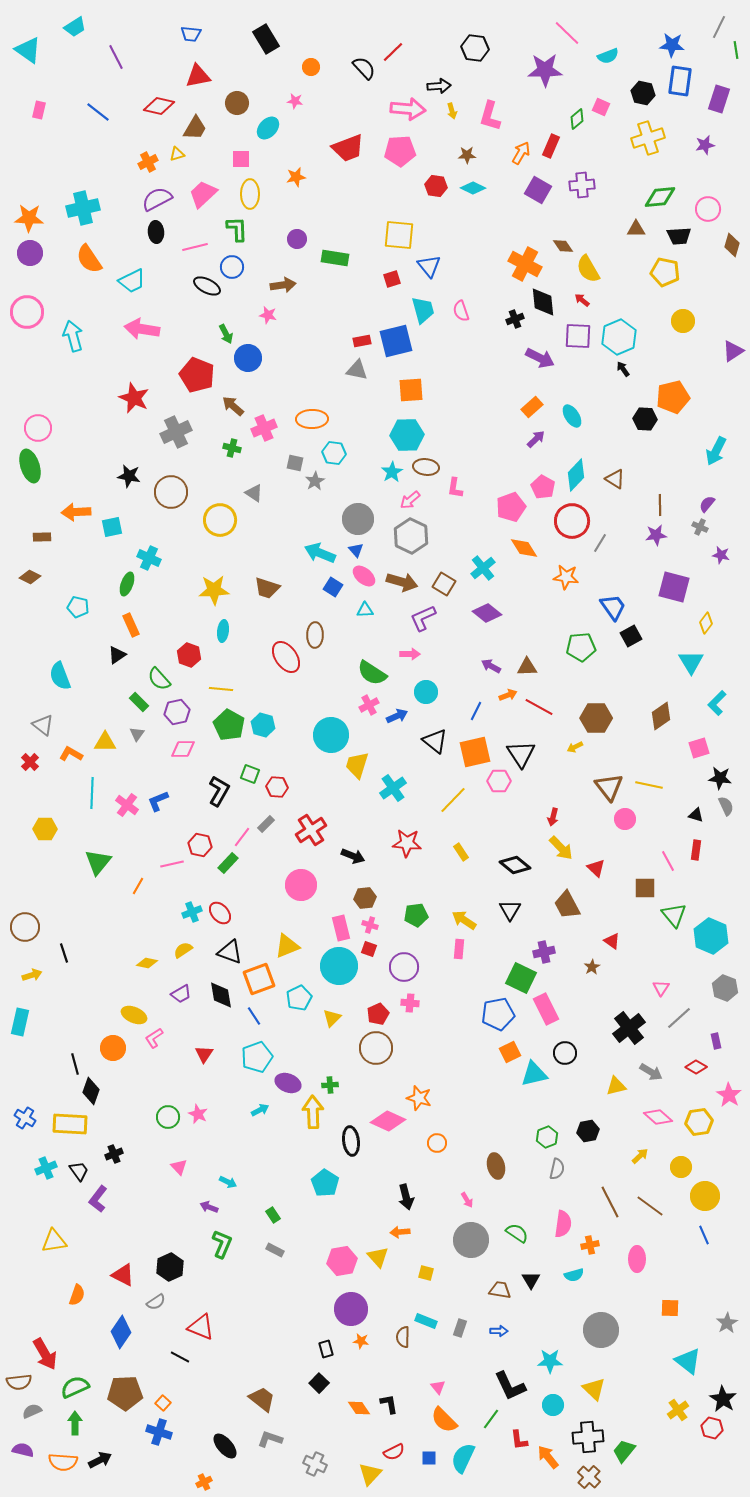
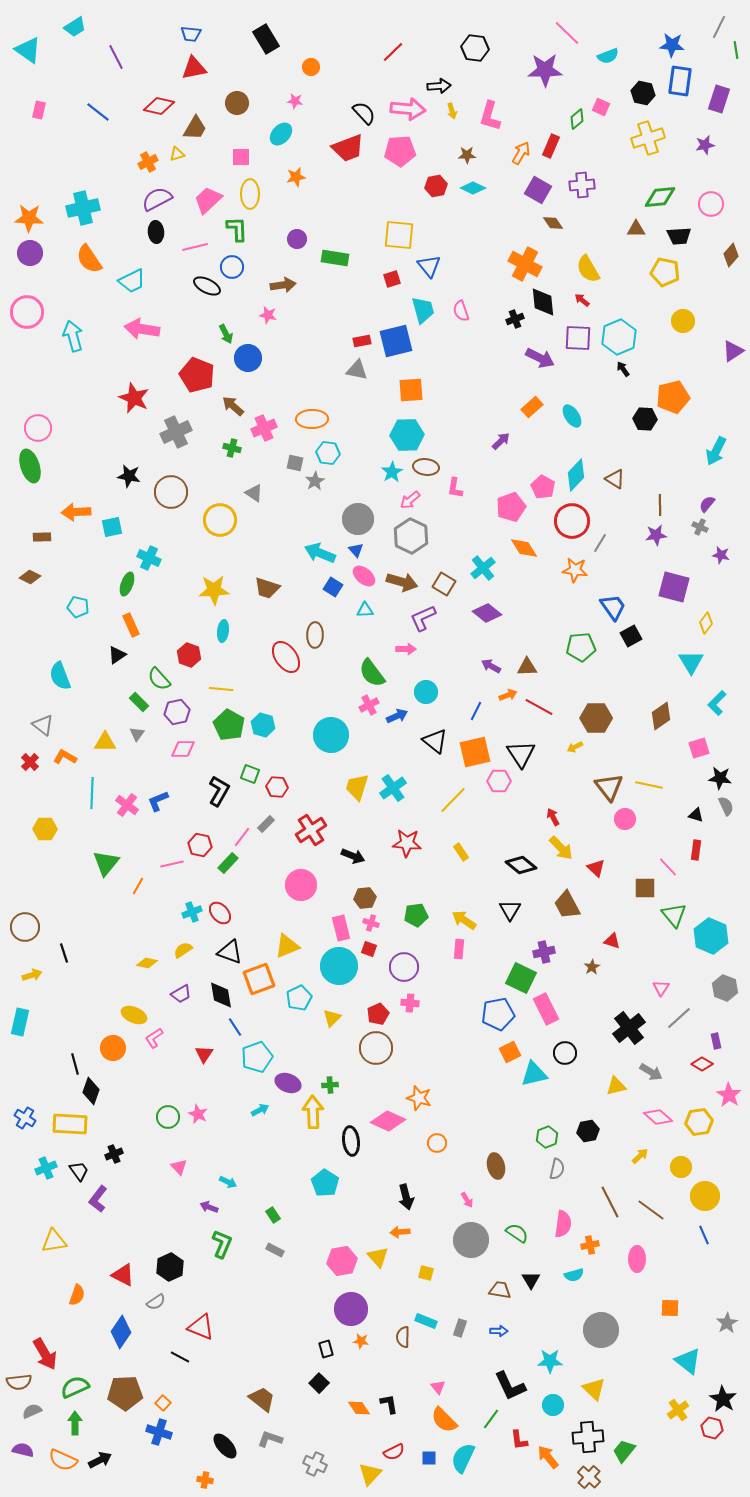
black semicircle at (364, 68): moved 45 px down
red triangle at (198, 76): moved 4 px left, 8 px up
cyan ellipse at (268, 128): moved 13 px right, 6 px down
pink square at (241, 159): moved 2 px up
red hexagon at (436, 186): rotated 20 degrees counterclockwise
pink trapezoid at (203, 194): moved 5 px right, 6 px down
pink circle at (708, 209): moved 3 px right, 5 px up
brown diamond at (732, 245): moved 1 px left, 10 px down; rotated 25 degrees clockwise
brown diamond at (563, 246): moved 10 px left, 23 px up
purple square at (578, 336): moved 2 px down
purple arrow at (536, 439): moved 35 px left, 2 px down
cyan hexagon at (334, 453): moved 6 px left
orange star at (566, 577): moved 9 px right, 7 px up
pink arrow at (410, 654): moved 4 px left, 5 px up
green semicircle at (372, 673): rotated 20 degrees clockwise
orange L-shape at (71, 754): moved 6 px left, 3 px down
yellow trapezoid at (357, 765): moved 22 px down
red arrow at (553, 817): rotated 138 degrees clockwise
pink line at (668, 861): moved 6 px down; rotated 15 degrees counterclockwise
green triangle at (98, 862): moved 8 px right, 1 px down
black diamond at (515, 865): moved 6 px right
pink cross at (370, 925): moved 1 px right, 2 px up
red triangle at (612, 941): rotated 18 degrees counterclockwise
blue line at (254, 1016): moved 19 px left, 11 px down
red diamond at (696, 1067): moved 6 px right, 3 px up
brown line at (650, 1206): moved 1 px right, 4 px down
orange semicircle at (63, 1462): moved 2 px up; rotated 20 degrees clockwise
orange cross at (204, 1482): moved 1 px right, 2 px up; rotated 35 degrees clockwise
